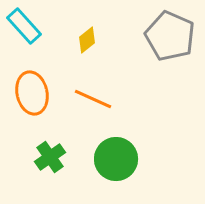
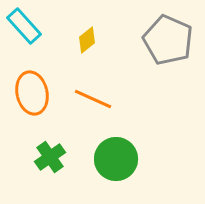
gray pentagon: moved 2 px left, 4 px down
